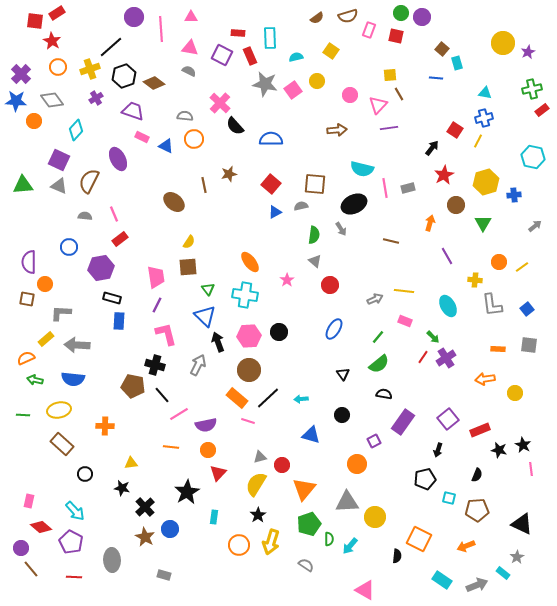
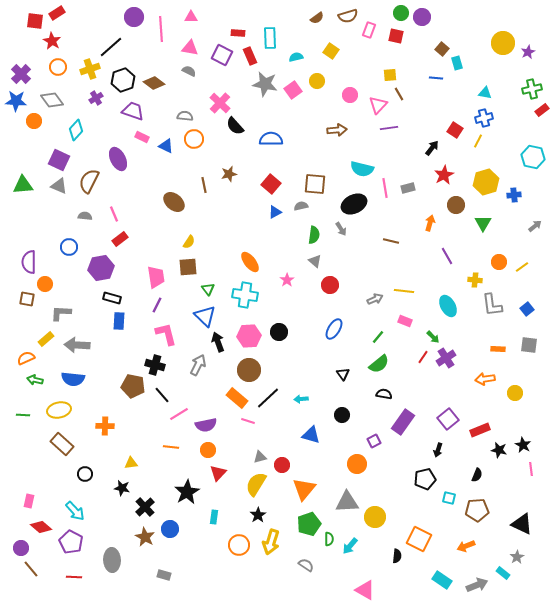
black hexagon at (124, 76): moved 1 px left, 4 px down
